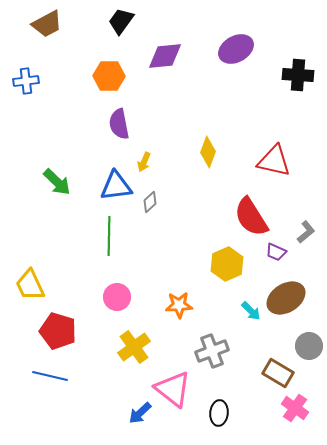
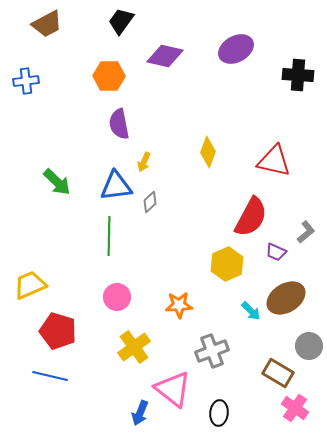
purple diamond: rotated 18 degrees clockwise
red semicircle: rotated 120 degrees counterclockwise
yellow trapezoid: rotated 92 degrees clockwise
blue arrow: rotated 25 degrees counterclockwise
